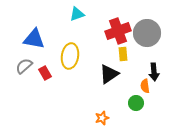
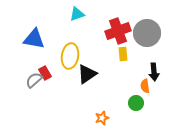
gray semicircle: moved 10 px right, 14 px down
black triangle: moved 22 px left
